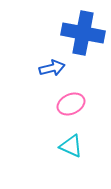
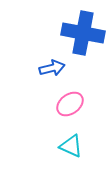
pink ellipse: moved 1 px left; rotated 12 degrees counterclockwise
